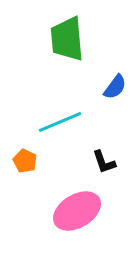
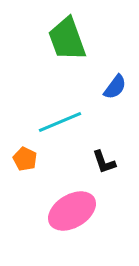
green trapezoid: rotated 15 degrees counterclockwise
orange pentagon: moved 2 px up
pink ellipse: moved 5 px left
